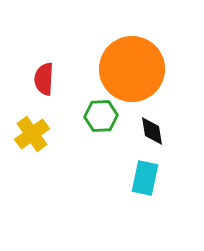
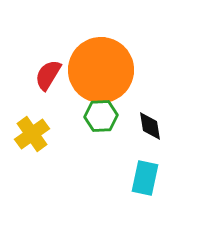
orange circle: moved 31 px left, 1 px down
red semicircle: moved 4 px right, 4 px up; rotated 28 degrees clockwise
black diamond: moved 2 px left, 5 px up
